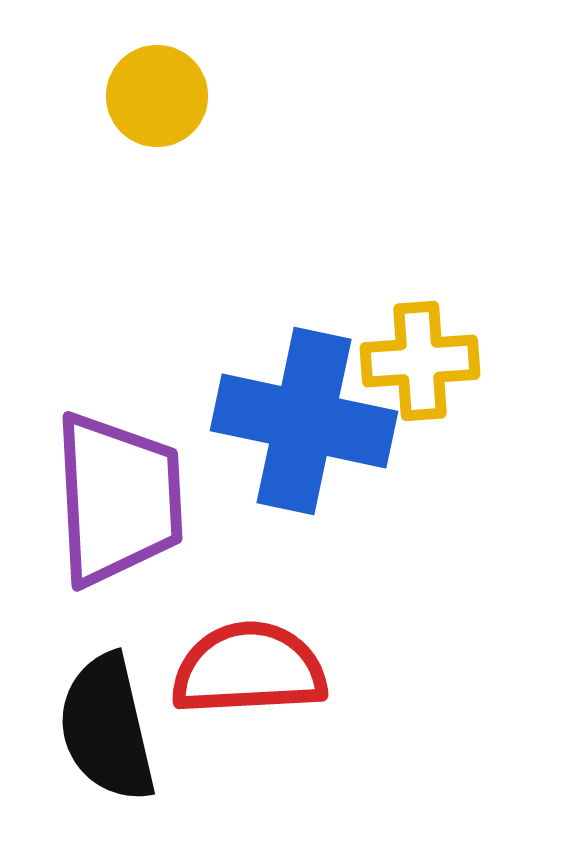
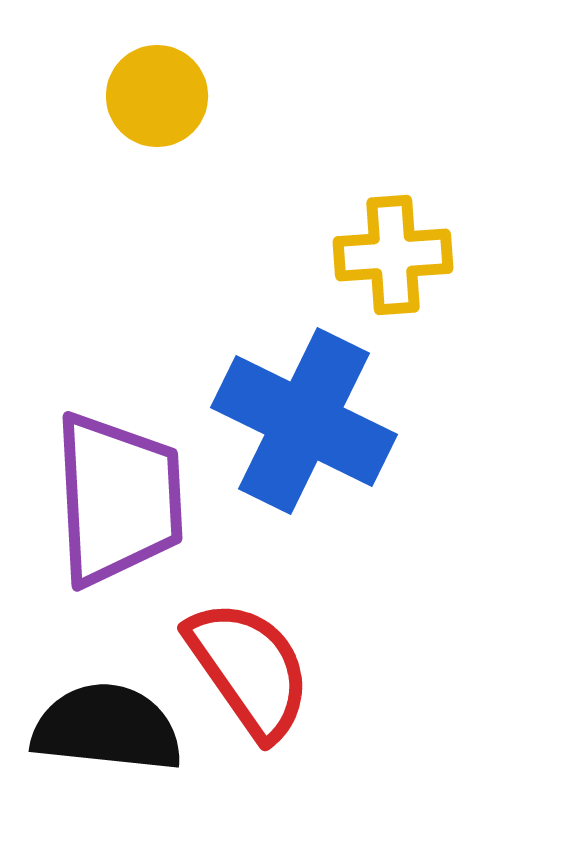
yellow cross: moved 27 px left, 106 px up
blue cross: rotated 14 degrees clockwise
red semicircle: rotated 58 degrees clockwise
black semicircle: rotated 109 degrees clockwise
